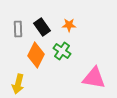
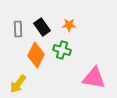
green cross: moved 1 px up; rotated 18 degrees counterclockwise
yellow arrow: rotated 24 degrees clockwise
